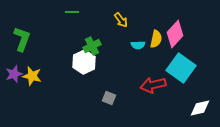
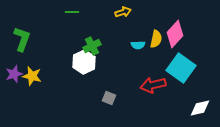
yellow arrow: moved 2 px right, 8 px up; rotated 70 degrees counterclockwise
